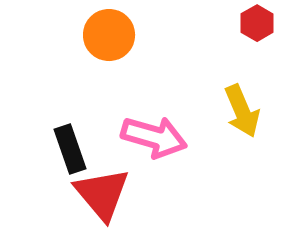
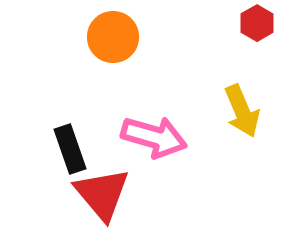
orange circle: moved 4 px right, 2 px down
